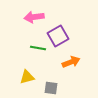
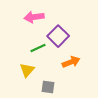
purple square: rotated 15 degrees counterclockwise
green line: rotated 35 degrees counterclockwise
yellow triangle: moved 7 px up; rotated 35 degrees counterclockwise
gray square: moved 3 px left, 1 px up
